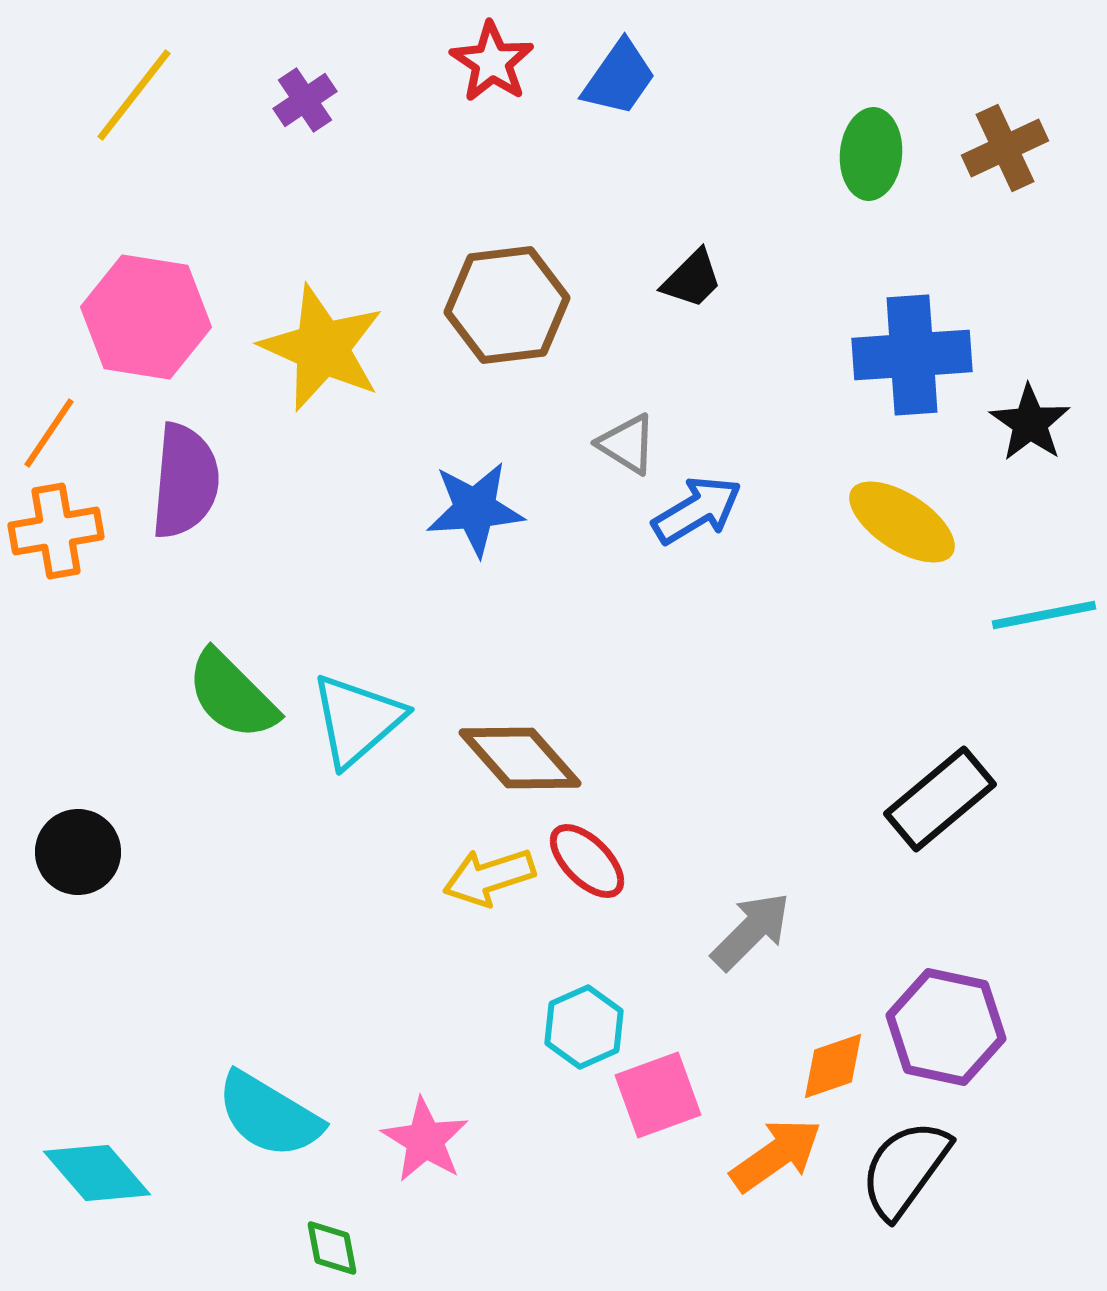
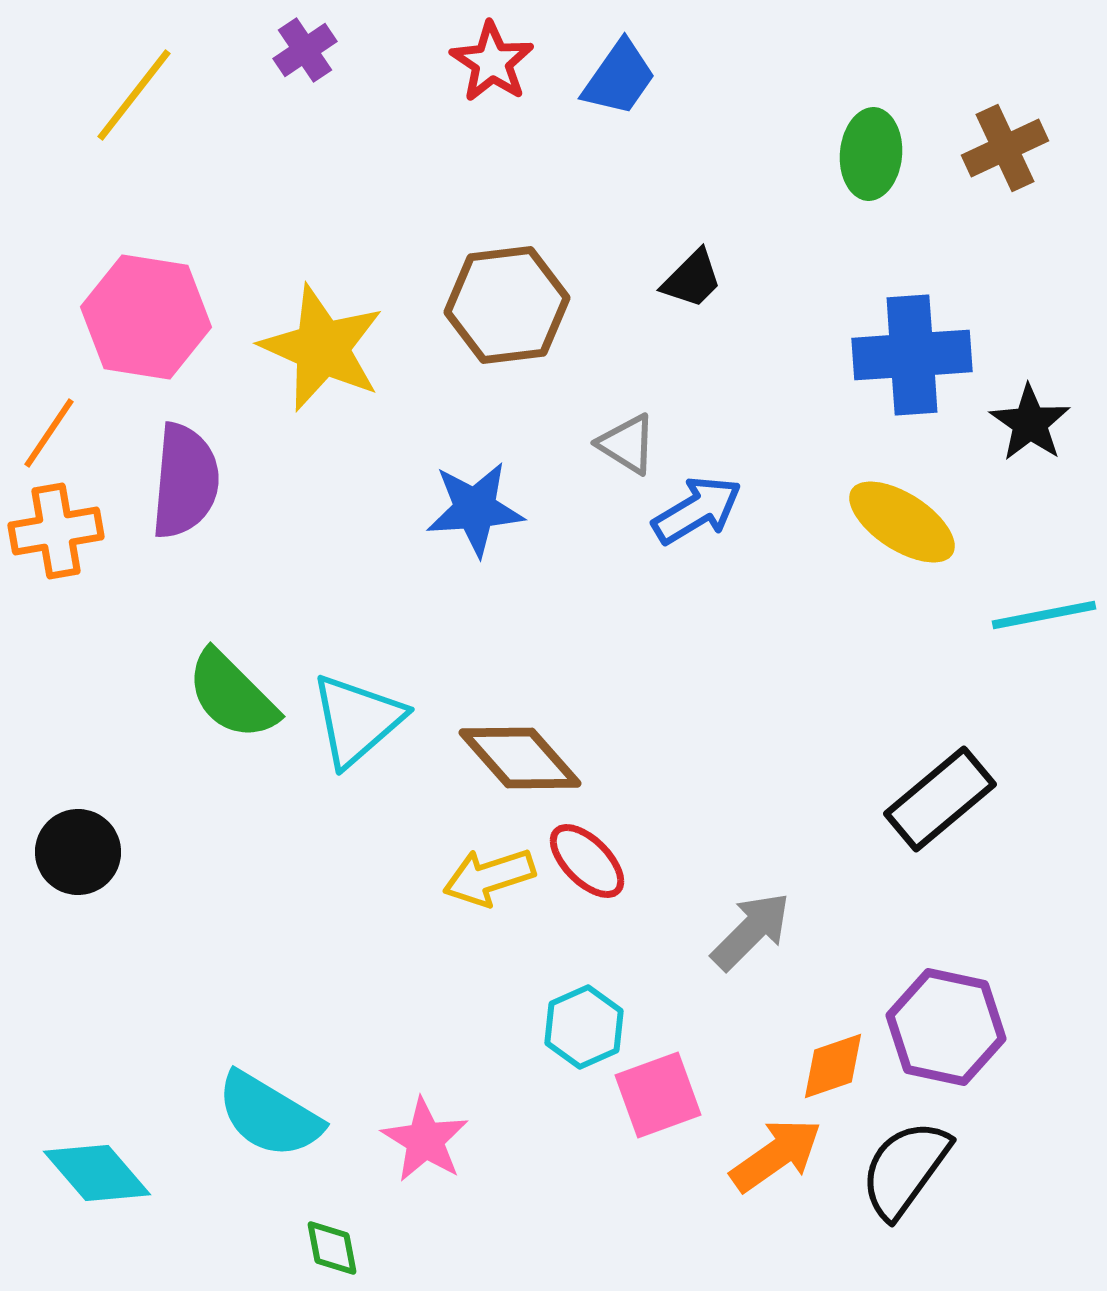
purple cross: moved 50 px up
